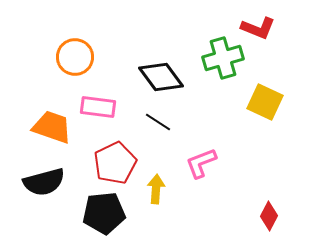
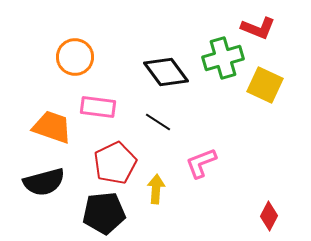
black diamond: moved 5 px right, 5 px up
yellow square: moved 17 px up
